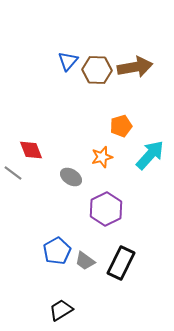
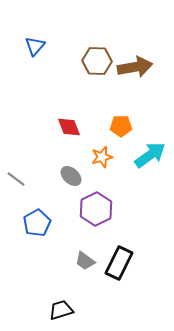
blue triangle: moved 33 px left, 15 px up
brown hexagon: moved 9 px up
orange pentagon: rotated 15 degrees clockwise
red diamond: moved 38 px right, 23 px up
cyan arrow: rotated 12 degrees clockwise
gray line: moved 3 px right, 6 px down
gray ellipse: moved 1 px up; rotated 10 degrees clockwise
purple hexagon: moved 10 px left
blue pentagon: moved 20 px left, 28 px up
black rectangle: moved 2 px left
black trapezoid: rotated 15 degrees clockwise
